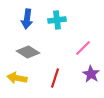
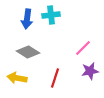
cyan cross: moved 6 px left, 5 px up
purple star: moved 1 px left, 3 px up; rotated 30 degrees clockwise
